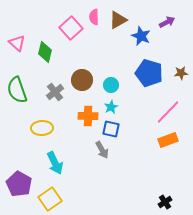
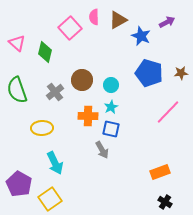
pink square: moved 1 px left
orange rectangle: moved 8 px left, 32 px down
black cross: rotated 24 degrees counterclockwise
